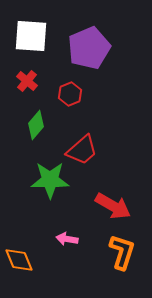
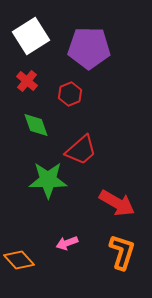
white square: rotated 36 degrees counterclockwise
purple pentagon: rotated 24 degrees clockwise
green diamond: rotated 60 degrees counterclockwise
red trapezoid: moved 1 px left
green star: moved 2 px left
red arrow: moved 4 px right, 3 px up
pink arrow: moved 4 px down; rotated 30 degrees counterclockwise
orange diamond: rotated 20 degrees counterclockwise
